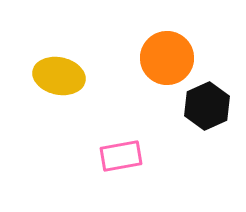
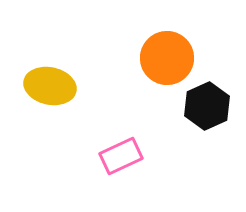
yellow ellipse: moved 9 px left, 10 px down
pink rectangle: rotated 15 degrees counterclockwise
